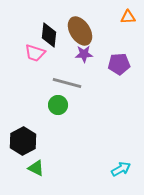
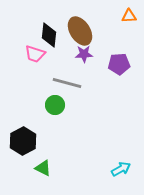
orange triangle: moved 1 px right, 1 px up
pink trapezoid: moved 1 px down
green circle: moved 3 px left
green triangle: moved 7 px right
